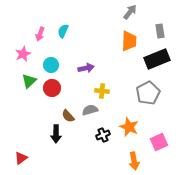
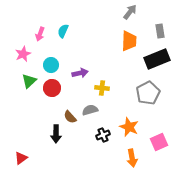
purple arrow: moved 6 px left, 5 px down
yellow cross: moved 3 px up
brown semicircle: moved 2 px right, 1 px down
orange arrow: moved 2 px left, 3 px up
